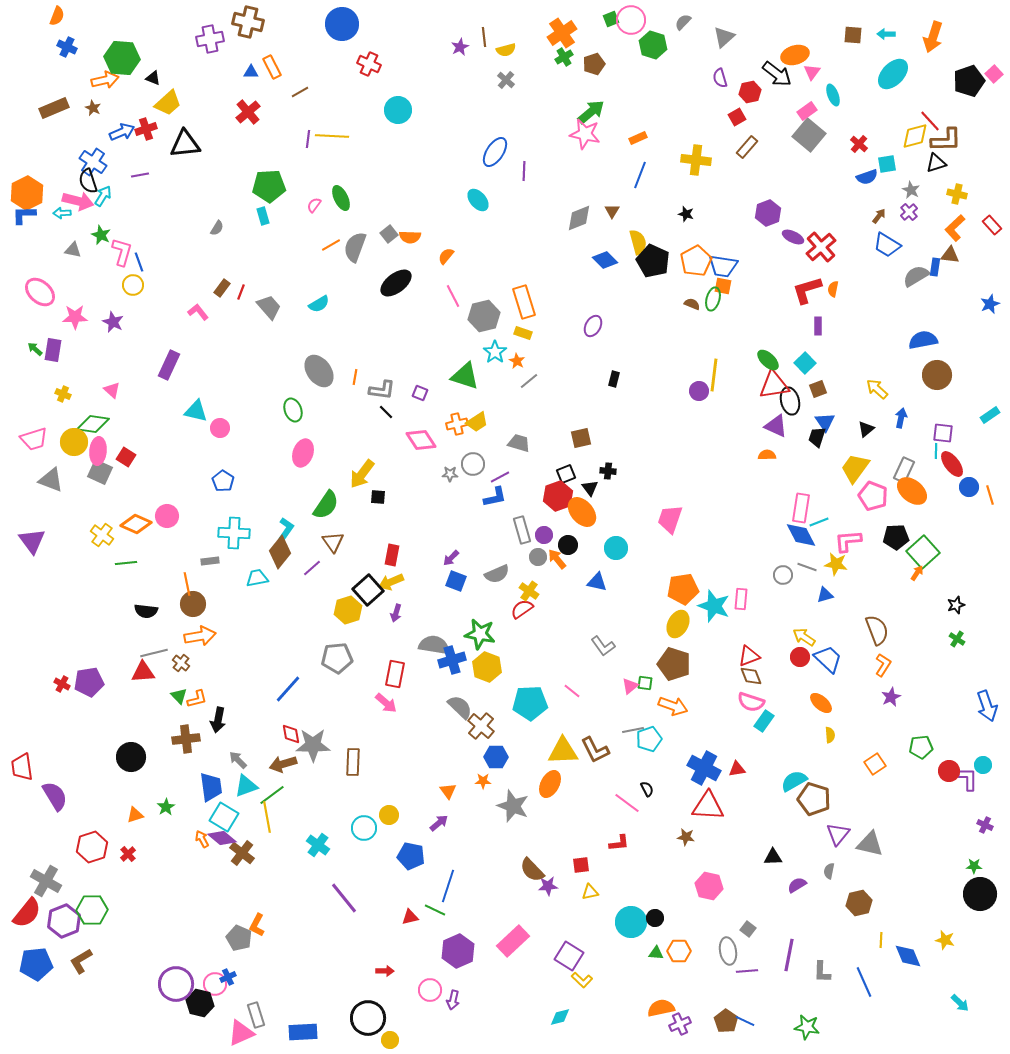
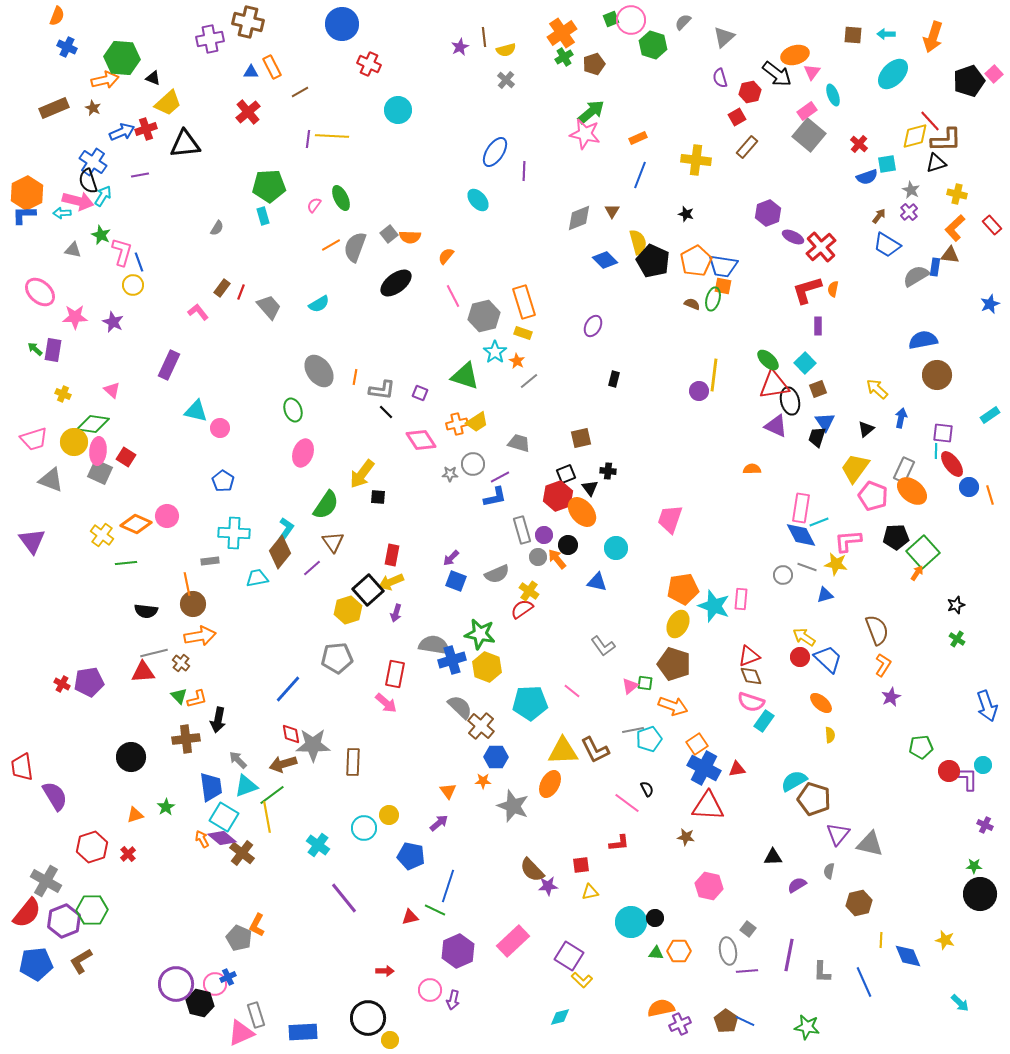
orange semicircle at (767, 455): moved 15 px left, 14 px down
orange square at (875, 764): moved 178 px left, 20 px up
